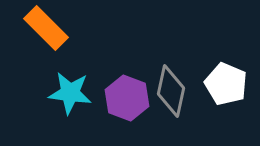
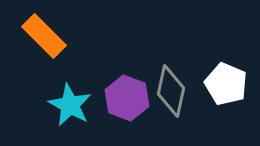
orange rectangle: moved 2 px left, 8 px down
cyan star: moved 12 px down; rotated 21 degrees clockwise
